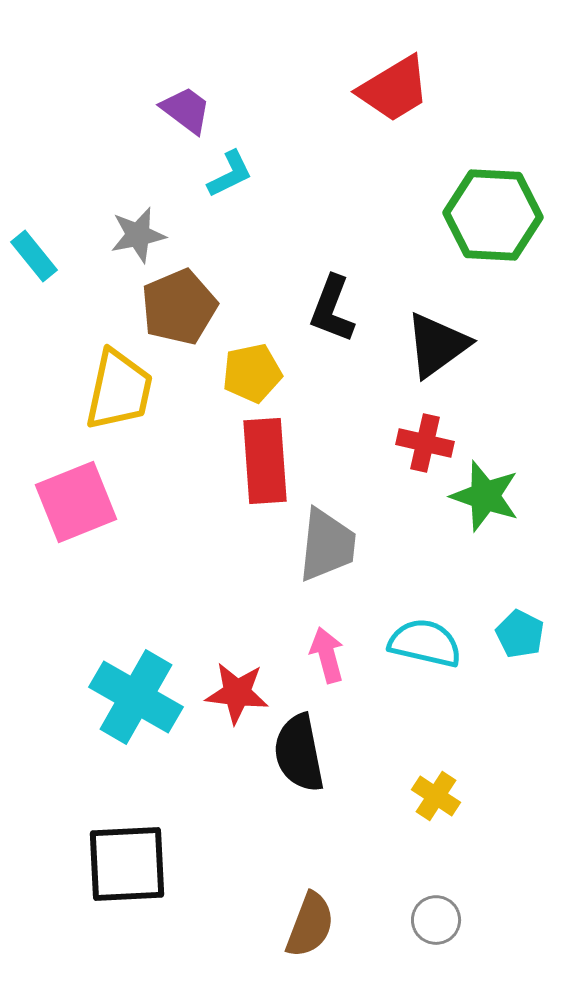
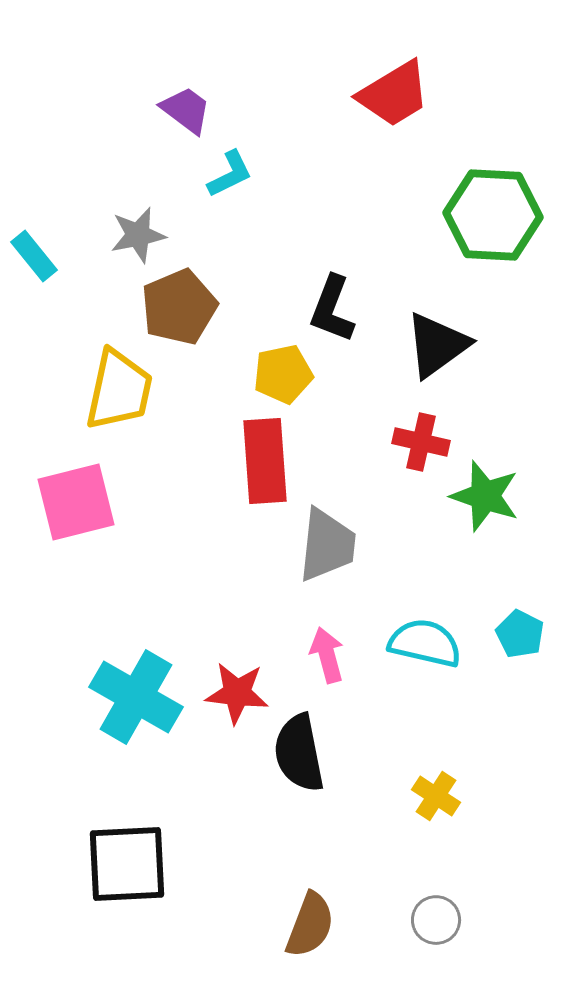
red trapezoid: moved 5 px down
yellow pentagon: moved 31 px right, 1 px down
red cross: moved 4 px left, 1 px up
pink square: rotated 8 degrees clockwise
